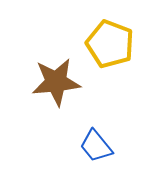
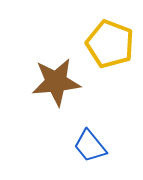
blue trapezoid: moved 6 px left
